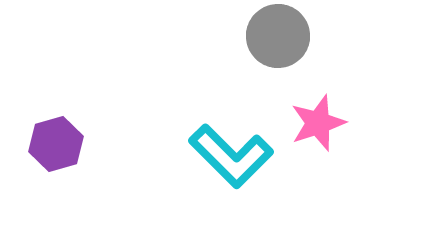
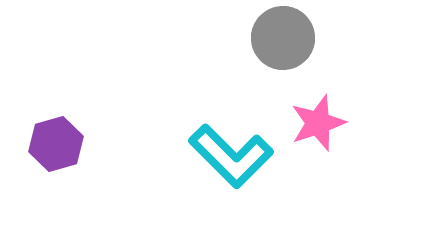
gray circle: moved 5 px right, 2 px down
